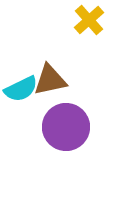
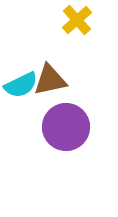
yellow cross: moved 12 px left
cyan semicircle: moved 4 px up
